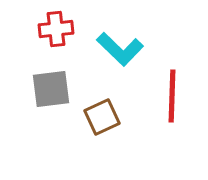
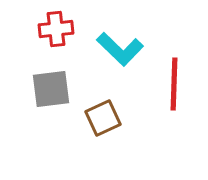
red line: moved 2 px right, 12 px up
brown square: moved 1 px right, 1 px down
